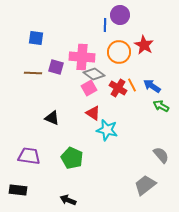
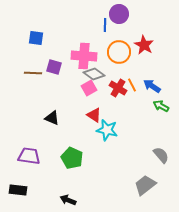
purple circle: moved 1 px left, 1 px up
pink cross: moved 2 px right, 1 px up
purple square: moved 2 px left
red triangle: moved 1 px right, 2 px down
